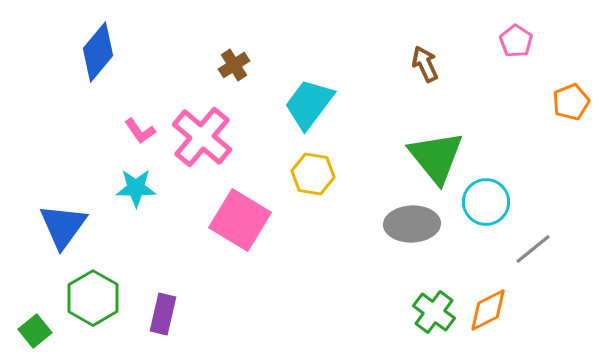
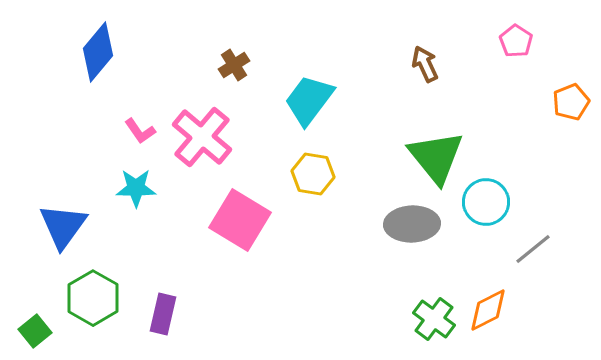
cyan trapezoid: moved 4 px up
green cross: moved 7 px down
